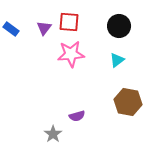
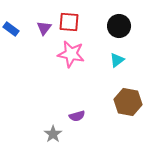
pink star: rotated 16 degrees clockwise
